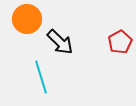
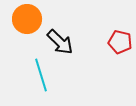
red pentagon: rotated 30 degrees counterclockwise
cyan line: moved 2 px up
